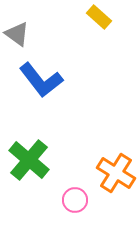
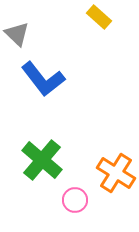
gray triangle: rotated 8 degrees clockwise
blue L-shape: moved 2 px right, 1 px up
green cross: moved 13 px right
